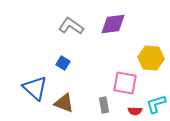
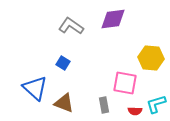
purple diamond: moved 5 px up
